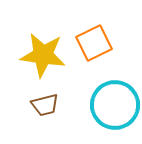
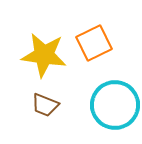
yellow star: moved 1 px right
brown trapezoid: rotated 36 degrees clockwise
